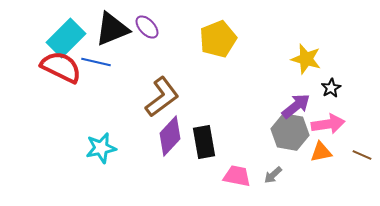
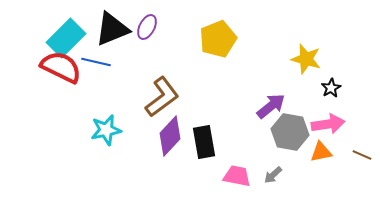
purple ellipse: rotated 70 degrees clockwise
purple arrow: moved 25 px left
cyan star: moved 5 px right, 18 px up
